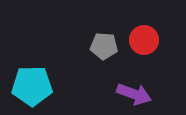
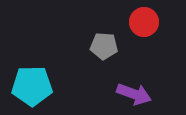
red circle: moved 18 px up
